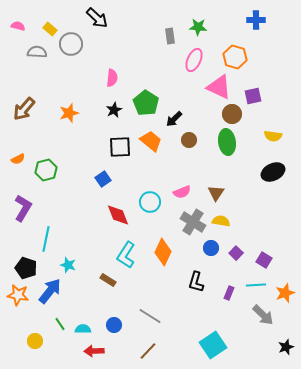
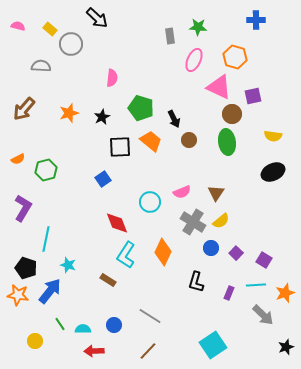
gray semicircle at (37, 52): moved 4 px right, 14 px down
green pentagon at (146, 103): moved 5 px left, 5 px down; rotated 15 degrees counterclockwise
black star at (114, 110): moved 12 px left, 7 px down
black arrow at (174, 119): rotated 72 degrees counterclockwise
red diamond at (118, 215): moved 1 px left, 8 px down
yellow semicircle at (221, 221): rotated 132 degrees clockwise
